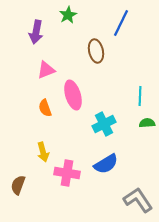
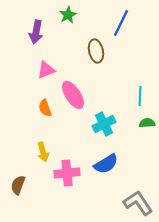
pink ellipse: rotated 16 degrees counterclockwise
pink cross: rotated 15 degrees counterclockwise
gray L-shape: moved 3 px down
